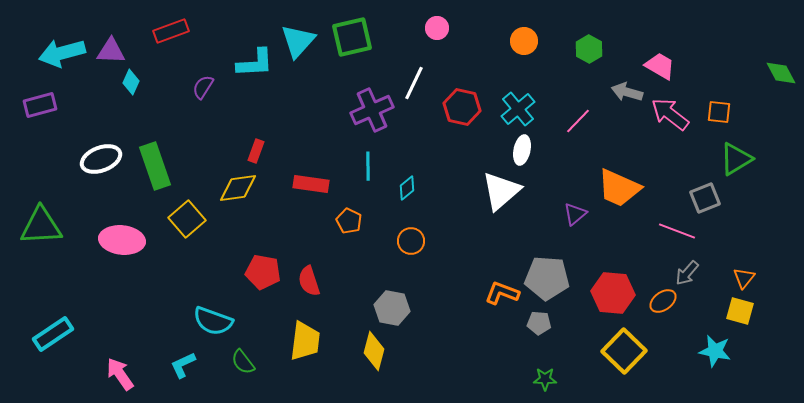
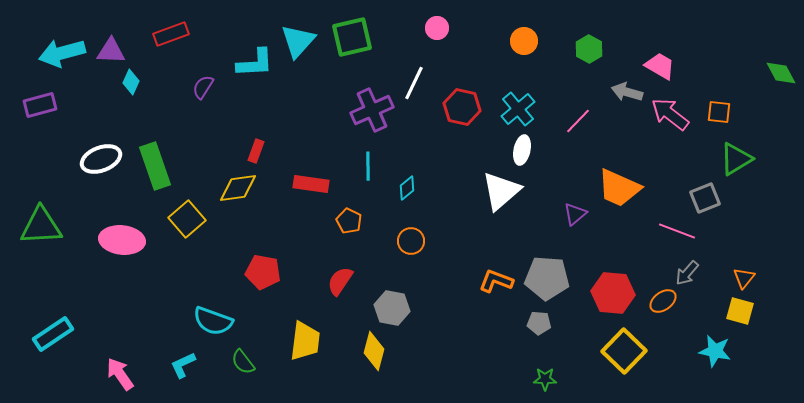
red rectangle at (171, 31): moved 3 px down
red semicircle at (309, 281): moved 31 px right; rotated 52 degrees clockwise
orange L-shape at (502, 293): moved 6 px left, 12 px up
